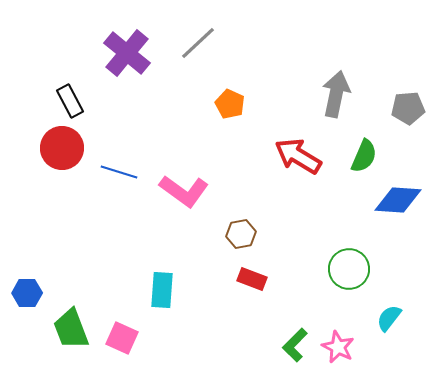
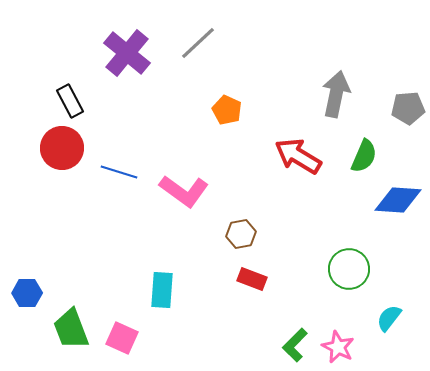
orange pentagon: moved 3 px left, 6 px down
